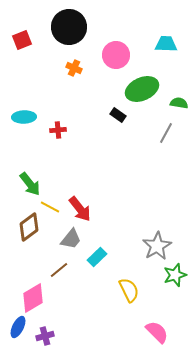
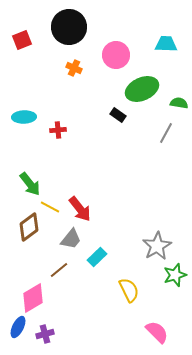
purple cross: moved 2 px up
